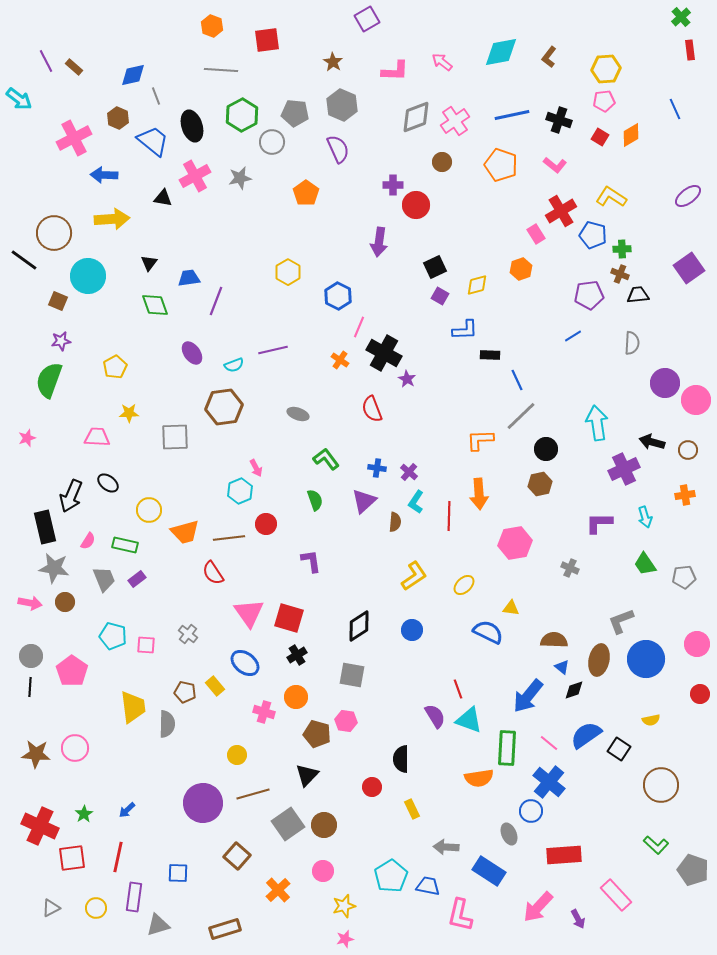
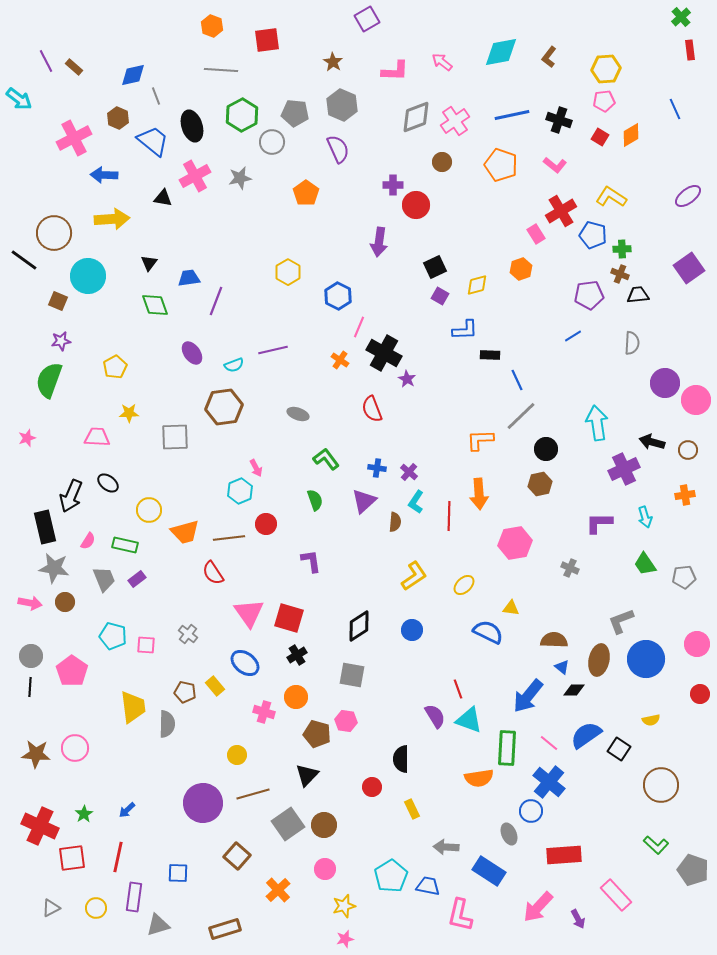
black diamond at (574, 690): rotated 20 degrees clockwise
pink circle at (323, 871): moved 2 px right, 2 px up
